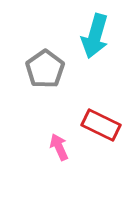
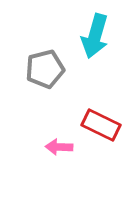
gray pentagon: rotated 21 degrees clockwise
pink arrow: rotated 64 degrees counterclockwise
